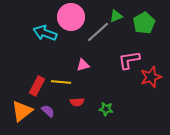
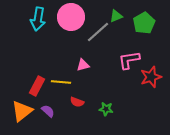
cyan arrow: moved 7 px left, 14 px up; rotated 100 degrees counterclockwise
red semicircle: rotated 24 degrees clockwise
